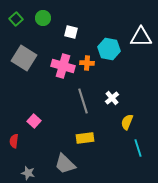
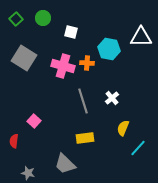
yellow semicircle: moved 4 px left, 6 px down
cyan line: rotated 60 degrees clockwise
